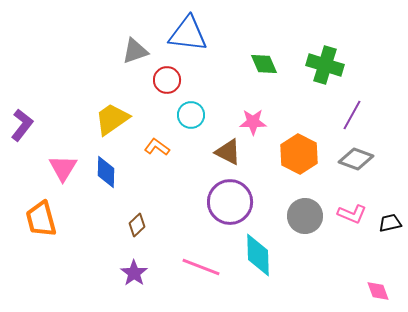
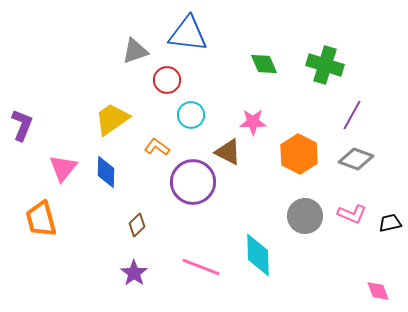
purple L-shape: rotated 16 degrees counterclockwise
pink triangle: rotated 8 degrees clockwise
purple circle: moved 37 px left, 20 px up
